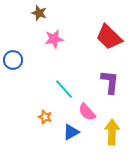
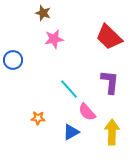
brown star: moved 4 px right
cyan line: moved 5 px right
orange star: moved 7 px left, 1 px down; rotated 16 degrees counterclockwise
